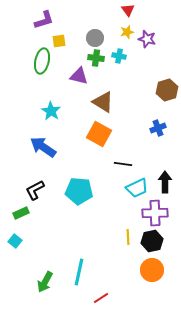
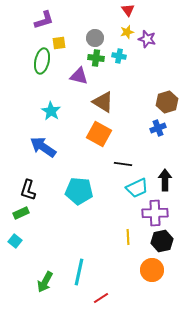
yellow square: moved 2 px down
brown hexagon: moved 12 px down
black arrow: moved 2 px up
black L-shape: moved 7 px left; rotated 45 degrees counterclockwise
black hexagon: moved 10 px right
